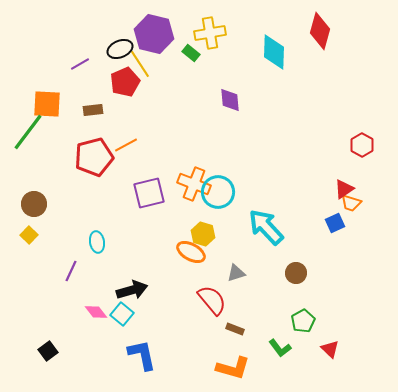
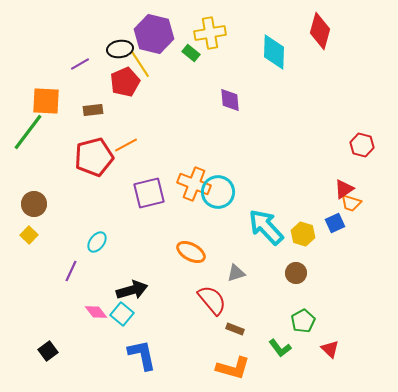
black ellipse at (120, 49): rotated 15 degrees clockwise
orange square at (47, 104): moved 1 px left, 3 px up
red hexagon at (362, 145): rotated 15 degrees counterclockwise
yellow hexagon at (203, 234): moved 100 px right
cyan ellipse at (97, 242): rotated 45 degrees clockwise
